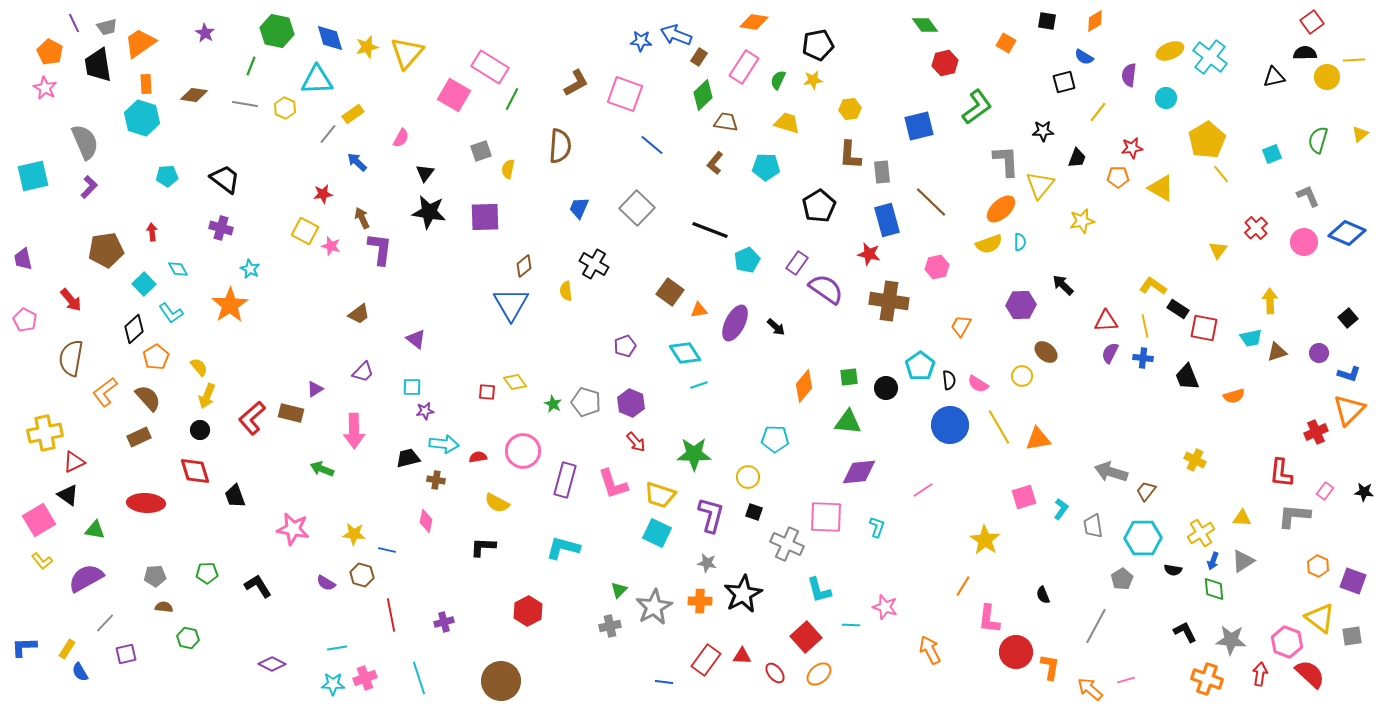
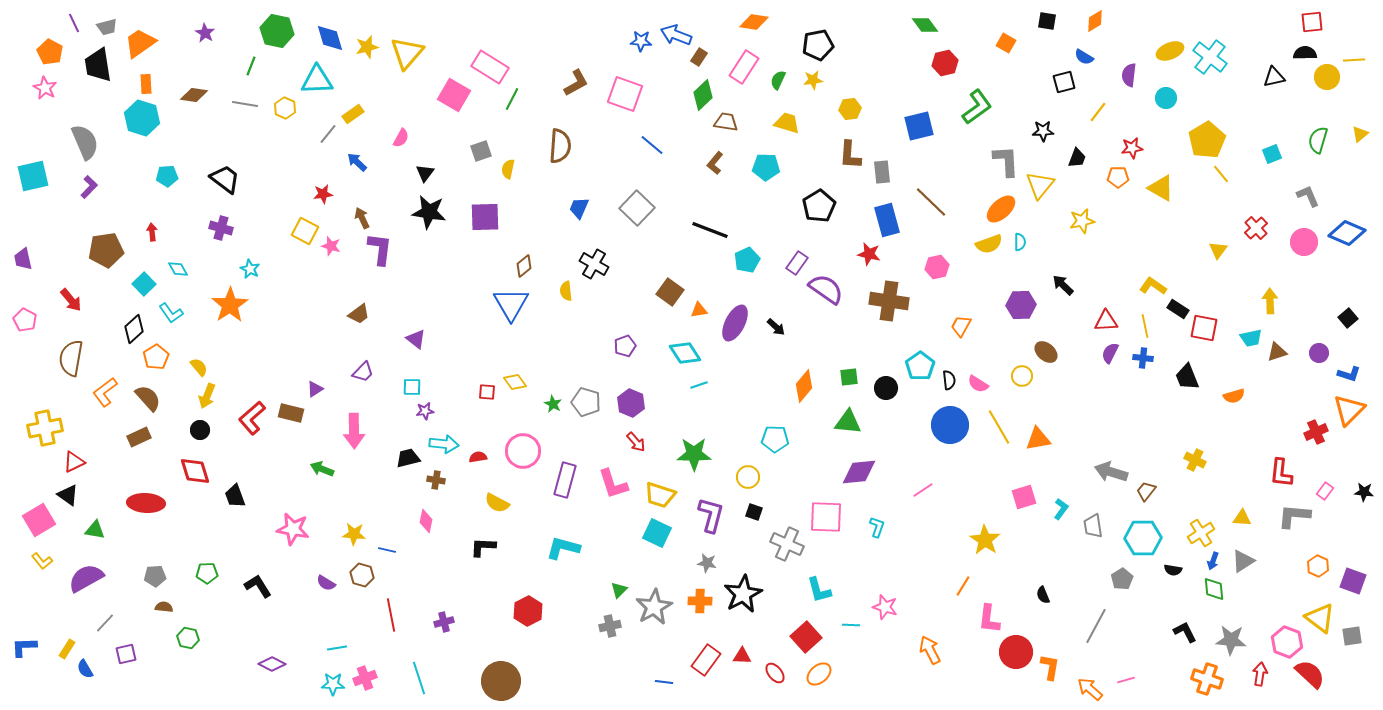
red square at (1312, 22): rotated 30 degrees clockwise
yellow cross at (45, 433): moved 5 px up
blue semicircle at (80, 672): moved 5 px right, 3 px up
